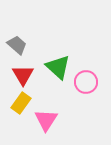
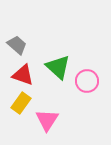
red triangle: rotated 40 degrees counterclockwise
pink circle: moved 1 px right, 1 px up
pink triangle: moved 1 px right
